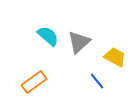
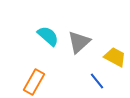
orange rectangle: rotated 25 degrees counterclockwise
